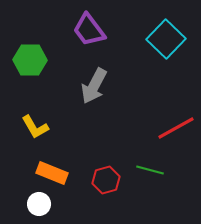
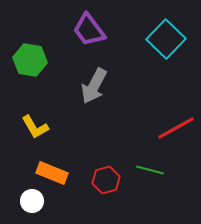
green hexagon: rotated 8 degrees clockwise
white circle: moved 7 px left, 3 px up
